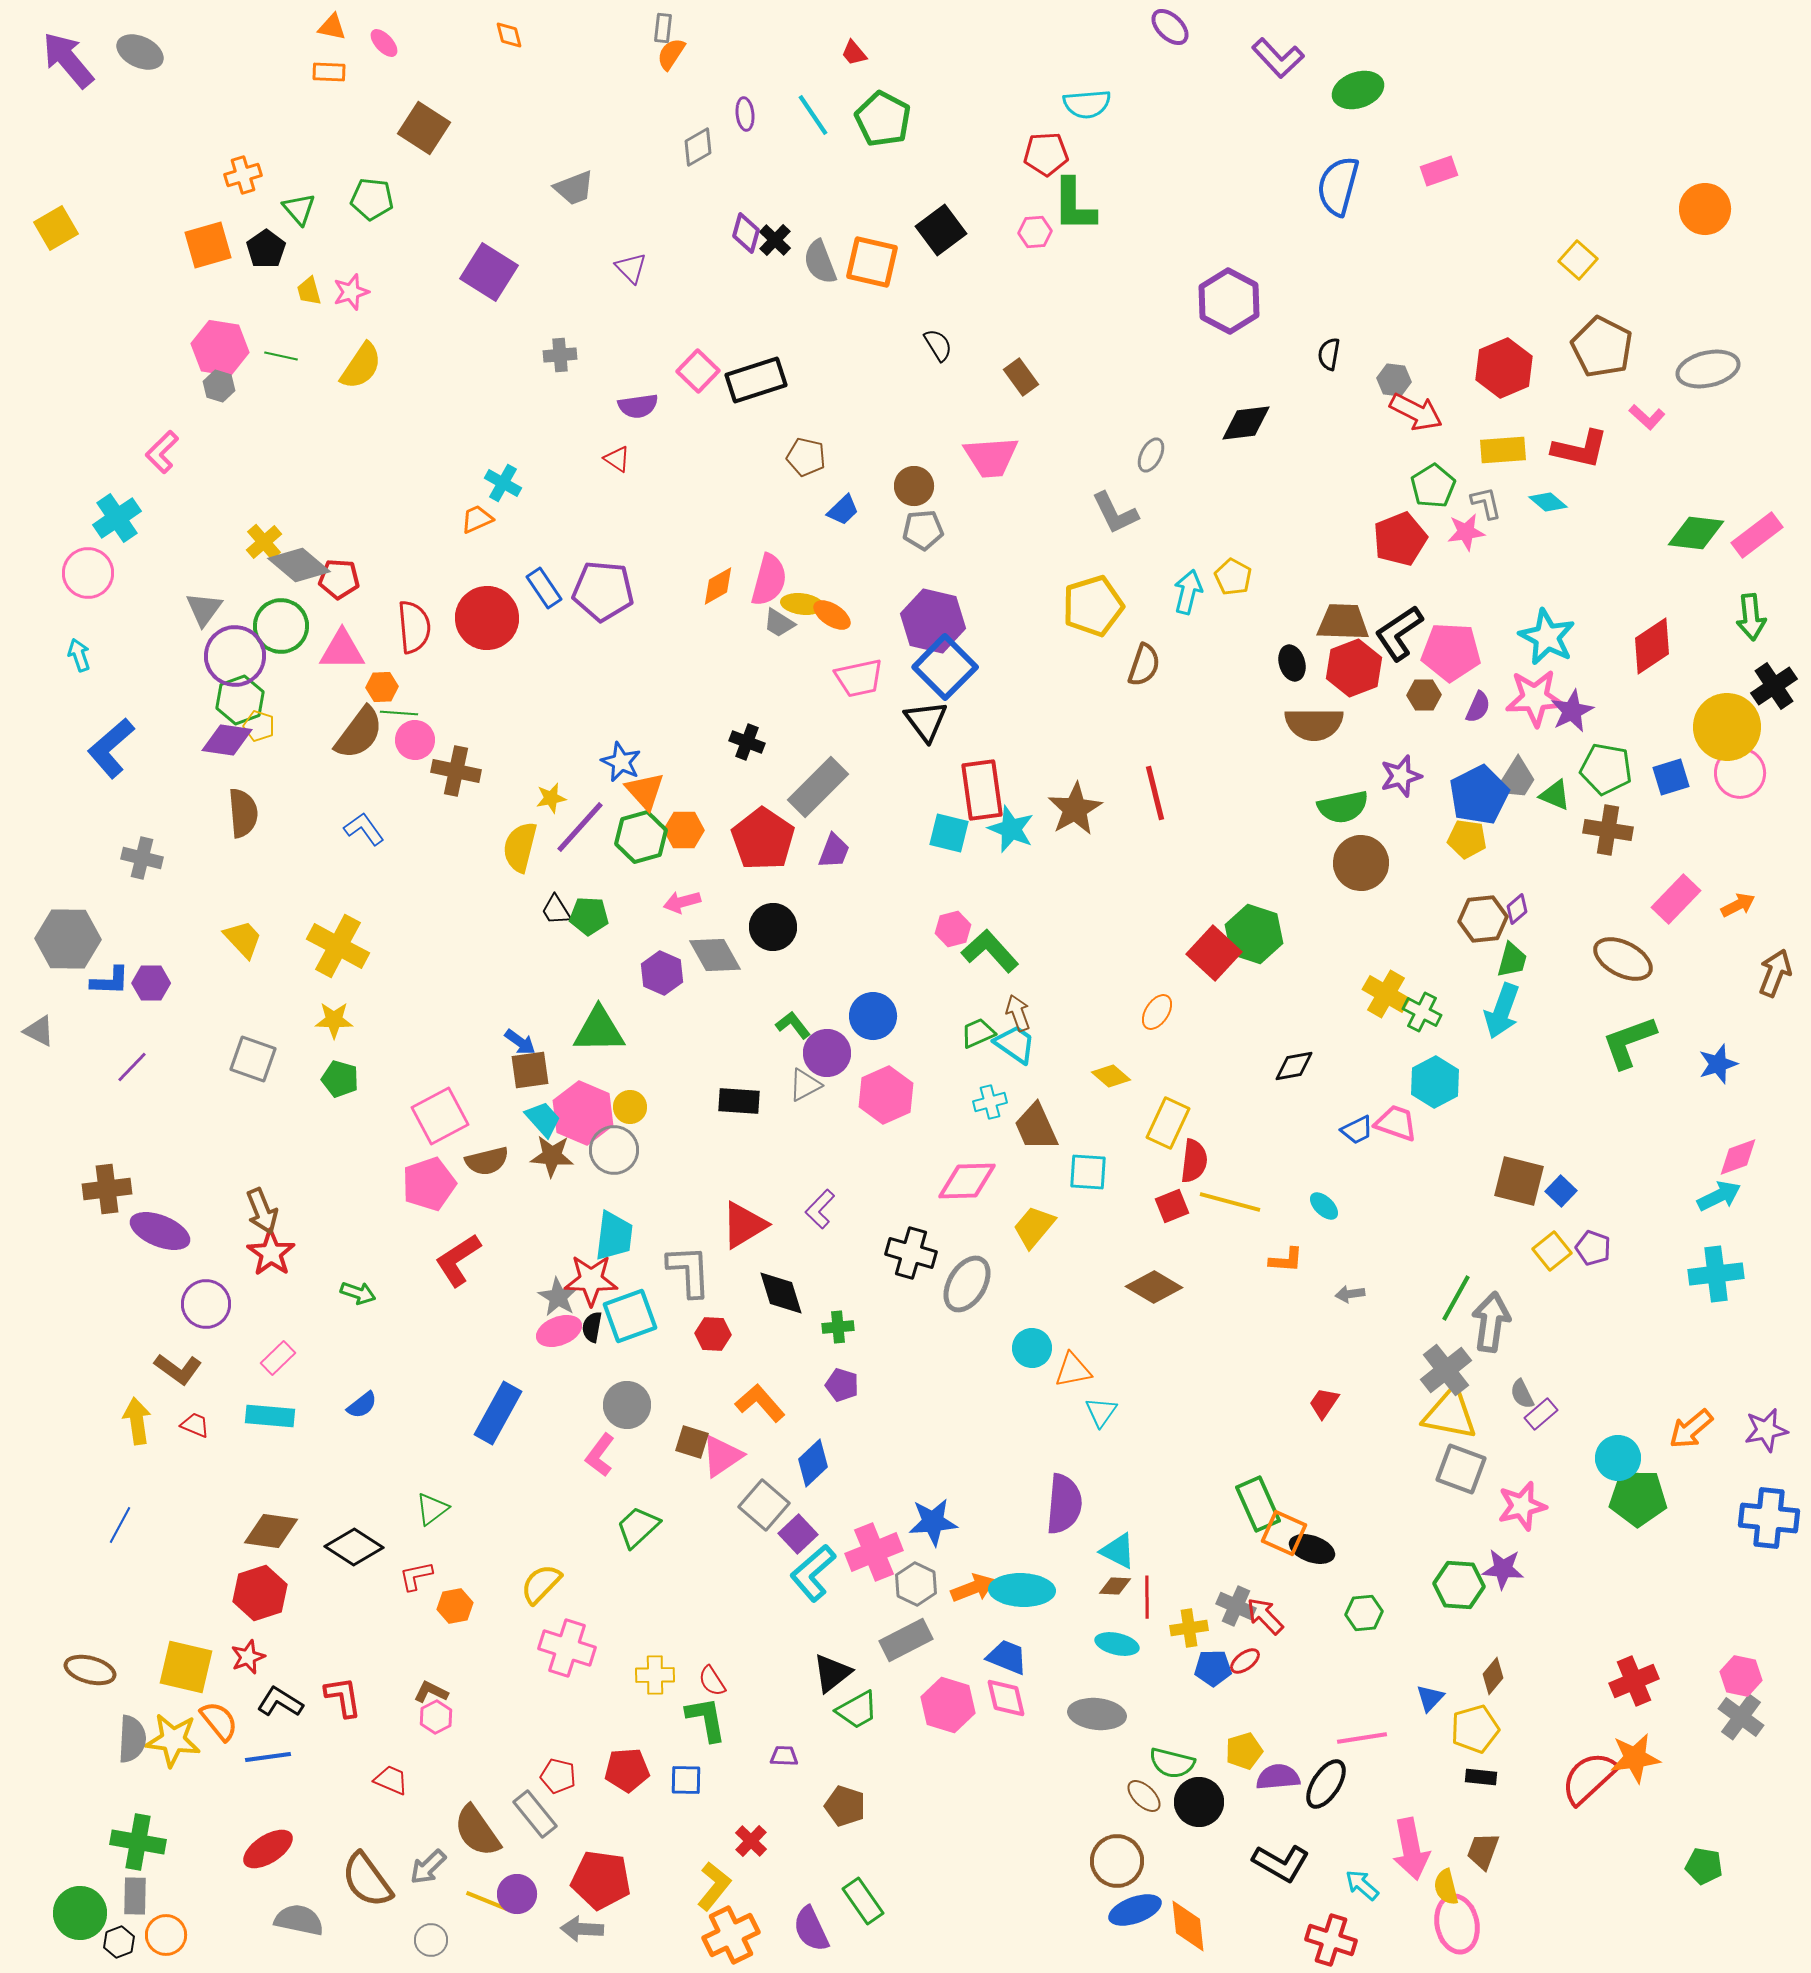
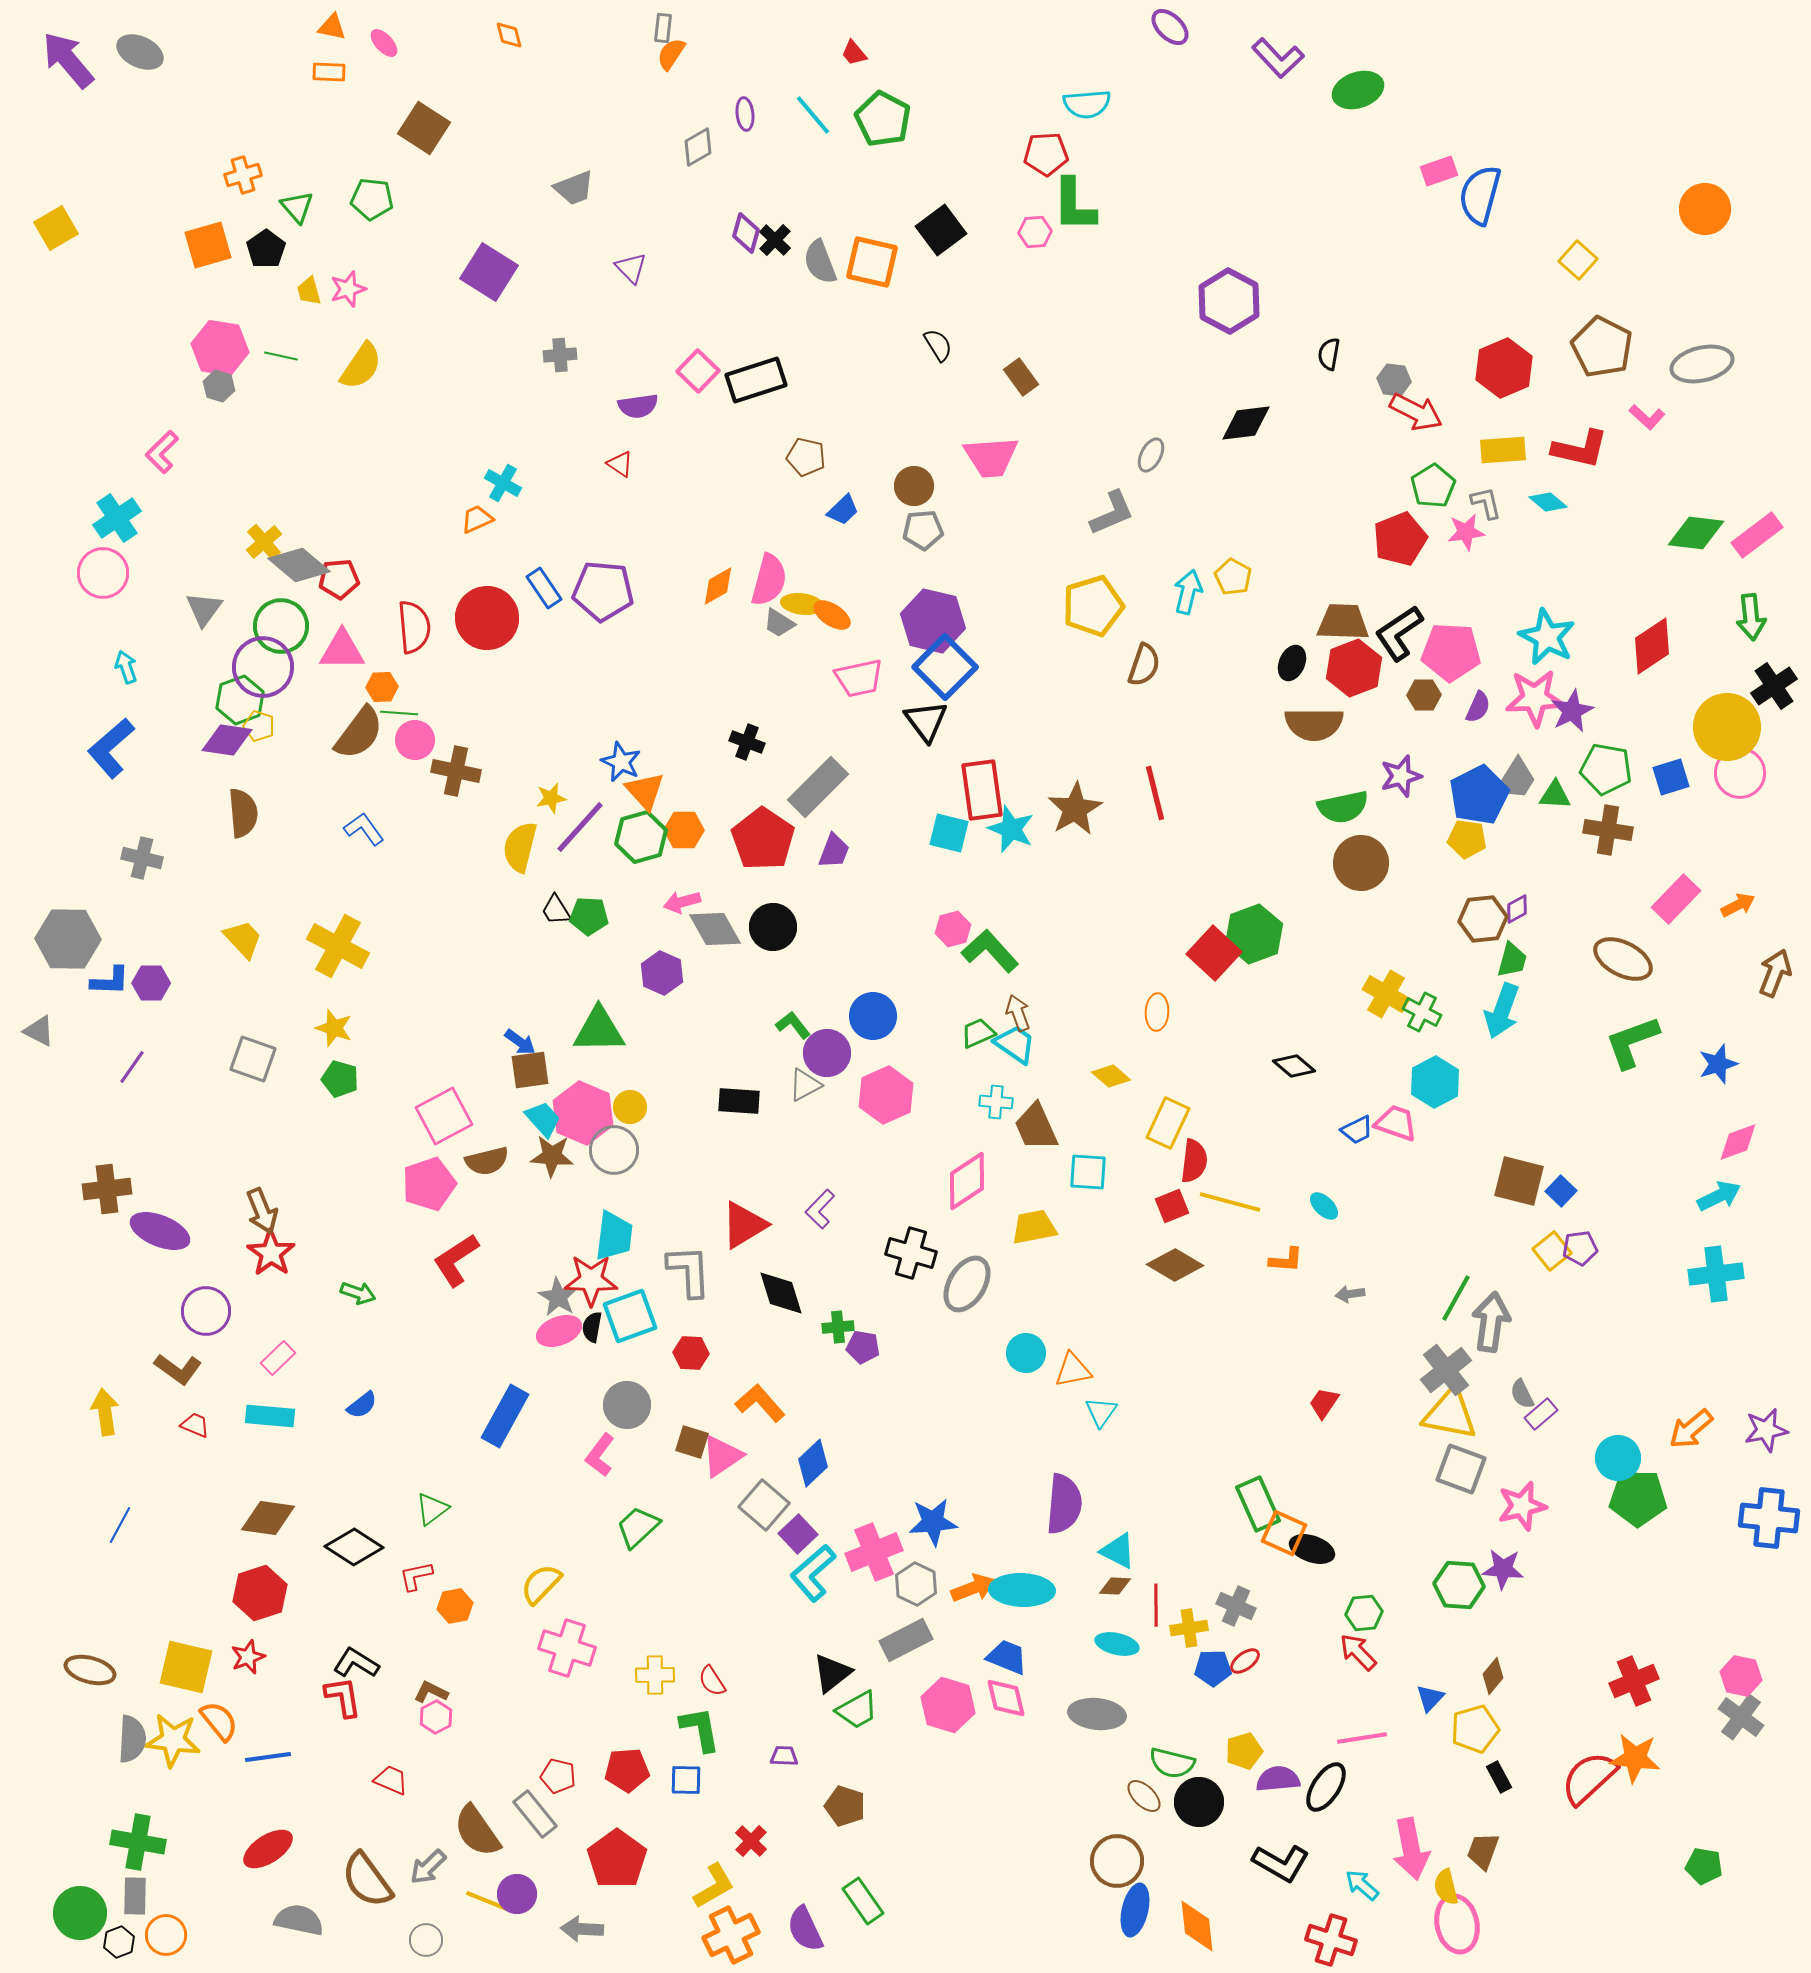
cyan line at (813, 115): rotated 6 degrees counterclockwise
blue semicircle at (1338, 186): moved 142 px right, 9 px down
green triangle at (299, 209): moved 2 px left, 2 px up
pink star at (351, 292): moved 3 px left, 3 px up
gray ellipse at (1708, 369): moved 6 px left, 5 px up
red triangle at (617, 459): moved 3 px right, 5 px down
gray L-shape at (1115, 513): moved 3 px left; rotated 87 degrees counterclockwise
pink circle at (88, 573): moved 15 px right
red pentagon at (339, 579): rotated 9 degrees counterclockwise
cyan arrow at (79, 655): moved 47 px right, 12 px down
purple circle at (235, 656): moved 28 px right, 11 px down
black ellipse at (1292, 663): rotated 40 degrees clockwise
green triangle at (1555, 795): rotated 20 degrees counterclockwise
purple diamond at (1517, 909): rotated 12 degrees clockwise
green hexagon at (1254, 934): rotated 22 degrees clockwise
gray diamond at (715, 955): moved 26 px up
orange ellipse at (1157, 1012): rotated 30 degrees counterclockwise
yellow star at (334, 1020): moved 8 px down; rotated 18 degrees clockwise
green L-shape at (1629, 1042): moved 3 px right
black diamond at (1294, 1066): rotated 51 degrees clockwise
purple line at (132, 1067): rotated 9 degrees counterclockwise
cyan cross at (990, 1102): moved 6 px right; rotated 20 degrees clockwise
pink square at (440, 1116): moved 4 px right
pink diamond at (1738, 1157): moved 15 px up
pink diamond at (967, 1181): rotated 32 degrees counterclockwise
yellow trapezoid at (1034, 1227): rotated 39 degrees clockwise
purple pentagon at (1593, 1248): moved 13 px left; rotated 28 degrees counterclockwise
red L-shape at (458, 1260): moved 2 px left
brown diamond at (1154, 1287): moved 21 px right, 22 px up
purple circle at (206, 1304): moved 7 px down
red hexagon at (713, 1334): moved 22 px left, 19 px down
cyan circle at (1032, 1348): moved 6 px left, 5 px down
purple pentagon at (842, 1385): moved 21 px right, 38 px up; rotated 8 degrees counterclockwise
blue rectangle at (498, 1413): moved 7 px right, 3 px down
yellow arrow at (137, 1421): moved 32 px left, 9 px up
brown diamond at (271, 1531): moved 3 px left, 13 px up
red line at (1147, 1597): moved 9 px right, 8 px down
red arrow at (1265, 1616): moved 93 px right, 36 px down
black L-shape at (280, 1702): moved 76 px right, 39 px up
green L-shape at (706, 1719): moved 6 px left, 10 px down
orange star at (1635, 1758): rotated 15 degrees clockwise
purple semicircle at (1278, 1777): moved 2 px down
black rectangle at (1481, 1777): moved 18 px right; rotated 56 degrees clockwise
black ellipse at (1326, 1784): moved 3 px down
red pentagon at (601, 1880): moved 16 px right, 21 px up; rotated 28 degrees clockwise
yellow L-shape at (714, 1886): rotated 21 degrees clockwise
blue ellipse at (1135, 1910): rotated 57 degrees counterclockwise
orange diamond at (1188, 1926): moved 9 px right
purple semicircle at (811, 1929): moved 6 px left
gray circle at (431, 1940): moved 5 px left
